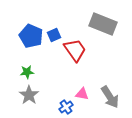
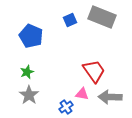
gray rectangle: moved 1 px left, 7 px up
blue square: moved 16 px right, 15 px up
red trapezoid: moved 19 px right, 21 px down
green star: rotated 16 degrees counterclockwise
gray arrow: rotated 125 degrees clockwise
